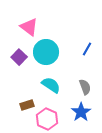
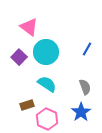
cyan semicircle: moved 4 px left, 1 px up
